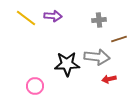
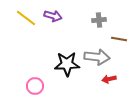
purple arrow: rotated 12 degrees clockwise
brown line: rotated 28 degrees clockwise
